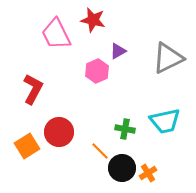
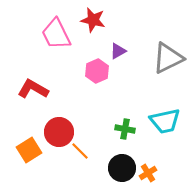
red L-shape: rotated 88 degrees counterclockwise
orange square: moved 2 px right, 4 px down
orange line: moved 20 px left
